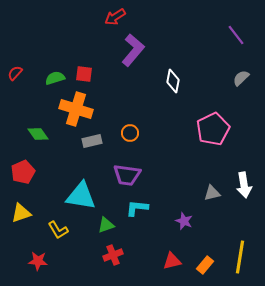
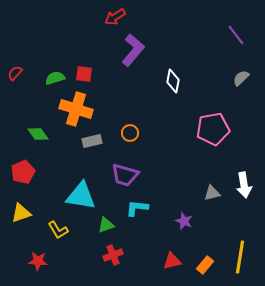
pink pentagon: rotated 16 degrees clockwise
purple trapezoid: moved 2 px left; rotated 8 degrees clockwise
